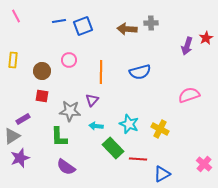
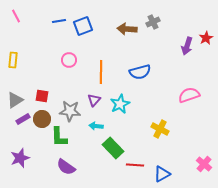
gray cross: moved 2 px right, 1 px up; rotated 24 degrees counterclockwise
brown circle: moved 48 px down
purple triangle: moved 2 px right
cyan star: moved 9 px left, 20 px up; rotated 24 degrees clockwise
gray triangle: moved 3 px right, 36 px up
red line: moved 3 px left, 6 px down
